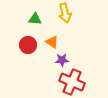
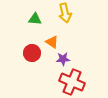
red circle: moved 4 px right, 8 px down
purple star: moved 1 px right, 1 px up
